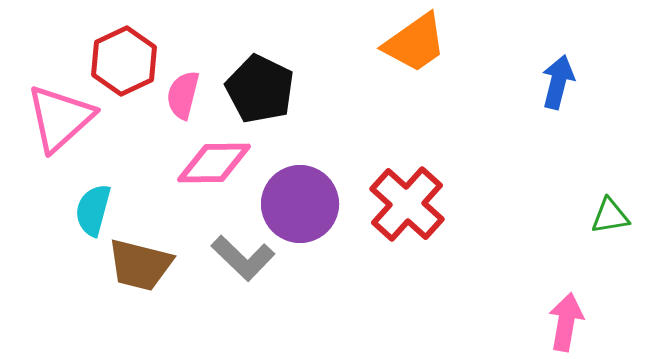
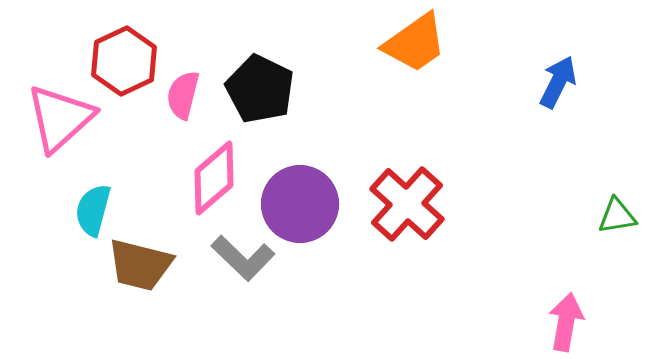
blue arrow: rotated 12 degrees clockwise
pink diamond: moved 15 px down; rotated 40 degrees counterclockwise
green triangle: moved 7 px right
